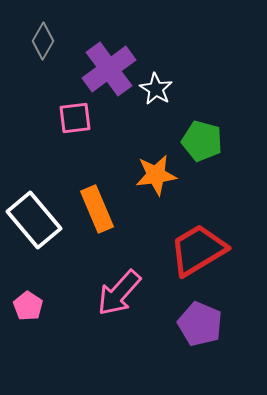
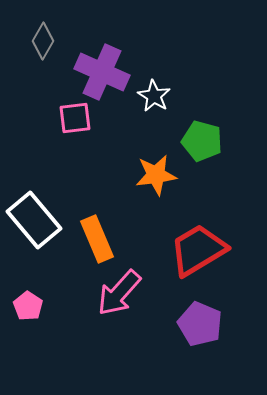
purple cross: moved 7 px left, 3 px down; rotated 30 degrees counterclockwise
white star: moved 2 px left, 7 px down
orange rectangle: moved 30 px down
